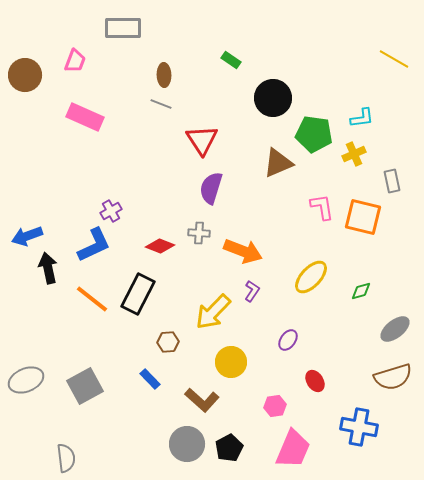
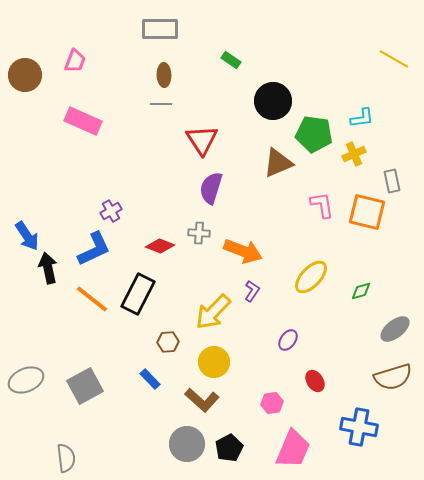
gray rectangle at (123, 28): moved 37 px right, 1 px down
black circle at (273, 98): moved 3 px down
gray line at (161, 104): rotated 20 degrees counterclockwise
pink rectangle at (85, 117): moved 2 px left, 4 px down
pink L-shape at (322, 207): moved 2 px up
orange square at (363, 217): moved 4 px right, 5 px up
blue arrow at (27, 236): rotated 104 degrees counterclockwise
blue L-shape at (94, 245): moved 4 px down
yellow circle at (231, 362): moved 17 px left
pink hexagon at (275, 406): moved 3 px left, 3 px up
